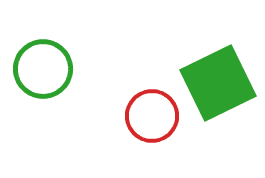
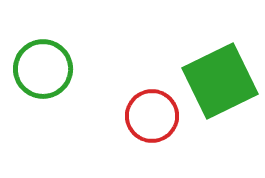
green square: moved 2 px right, 2 px up
